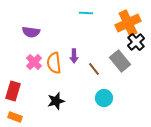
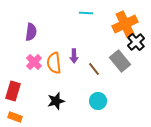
orange cross: moved 3 px left, 1 px down
purple semicircle: rotated 90 degrees counterclockwise
cyan circle: moved 6 px left, 3 px down
